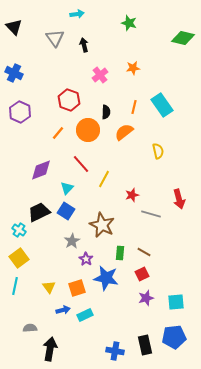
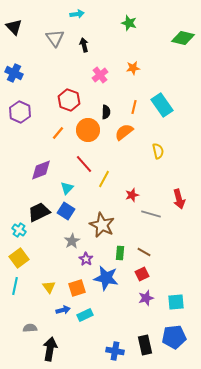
red line at (81, 164): moved 3 px right
